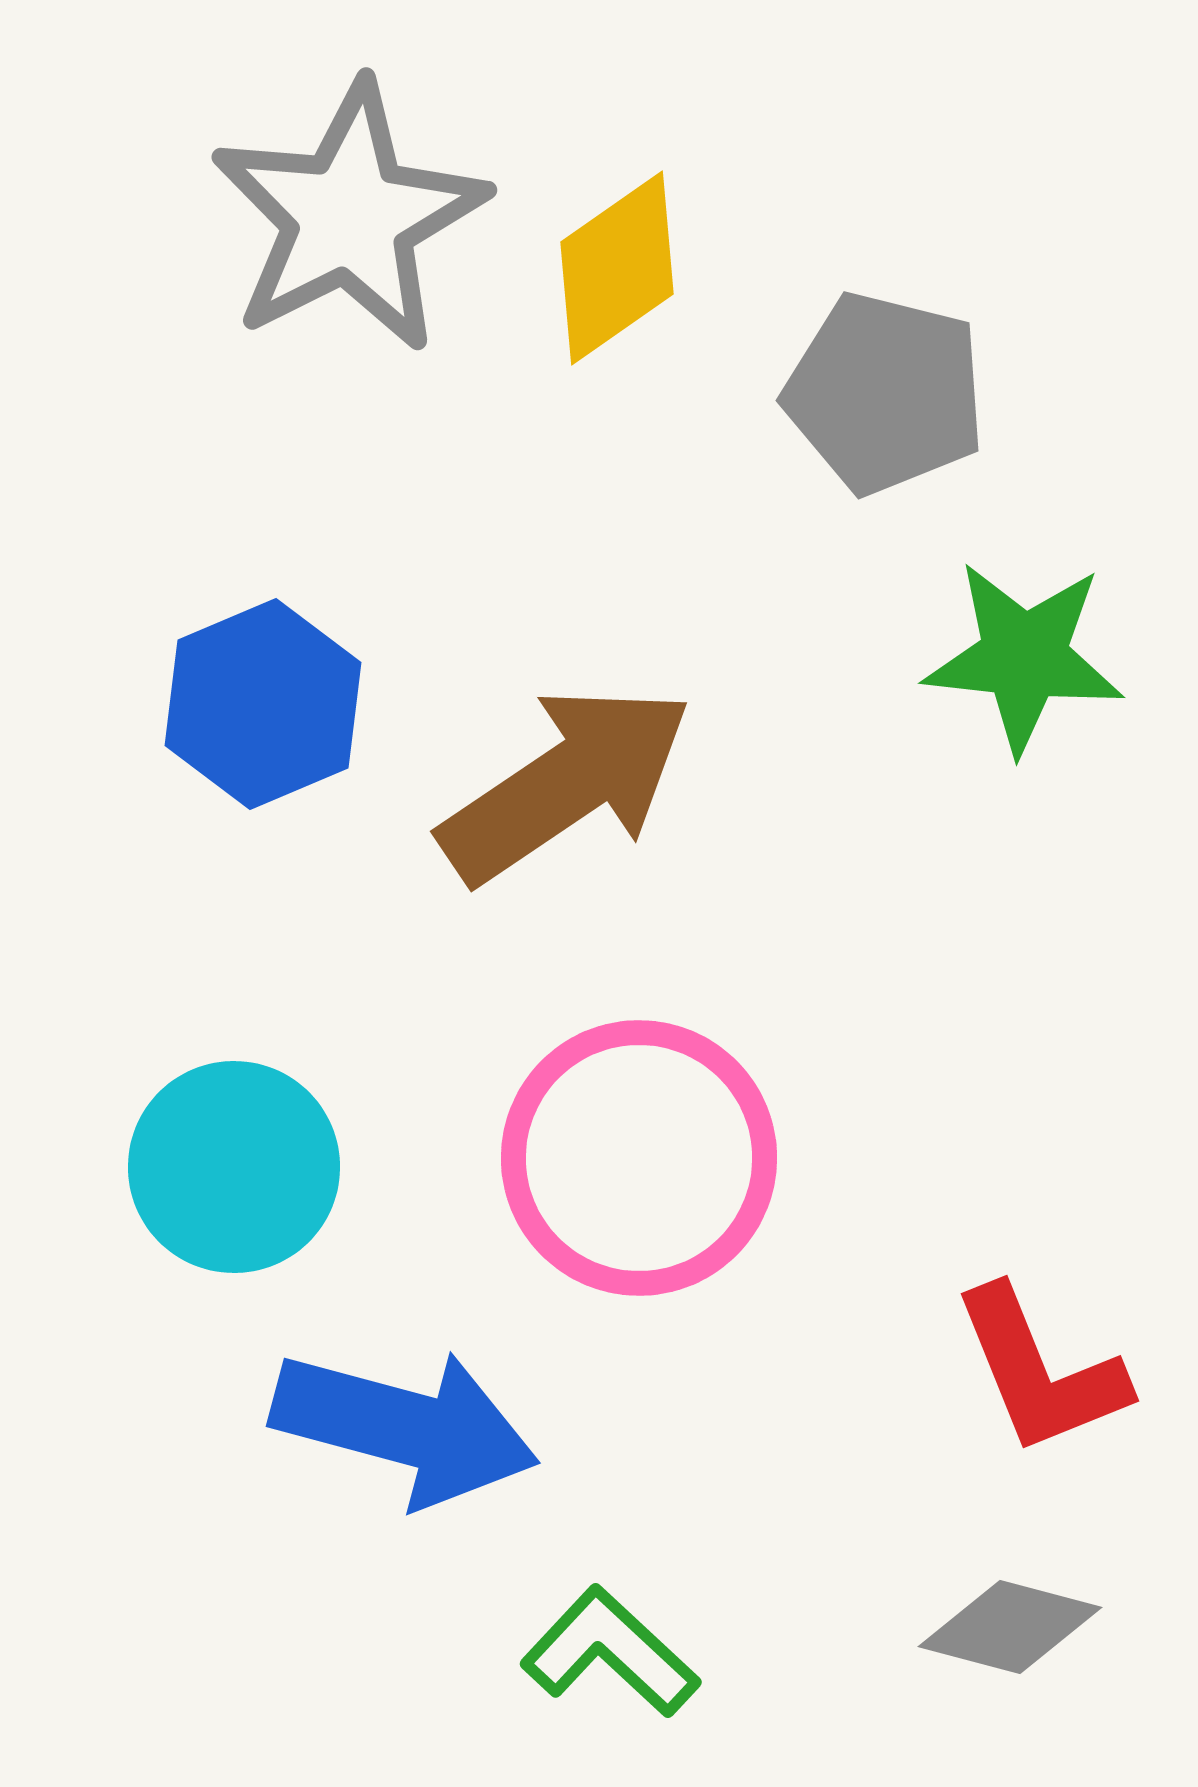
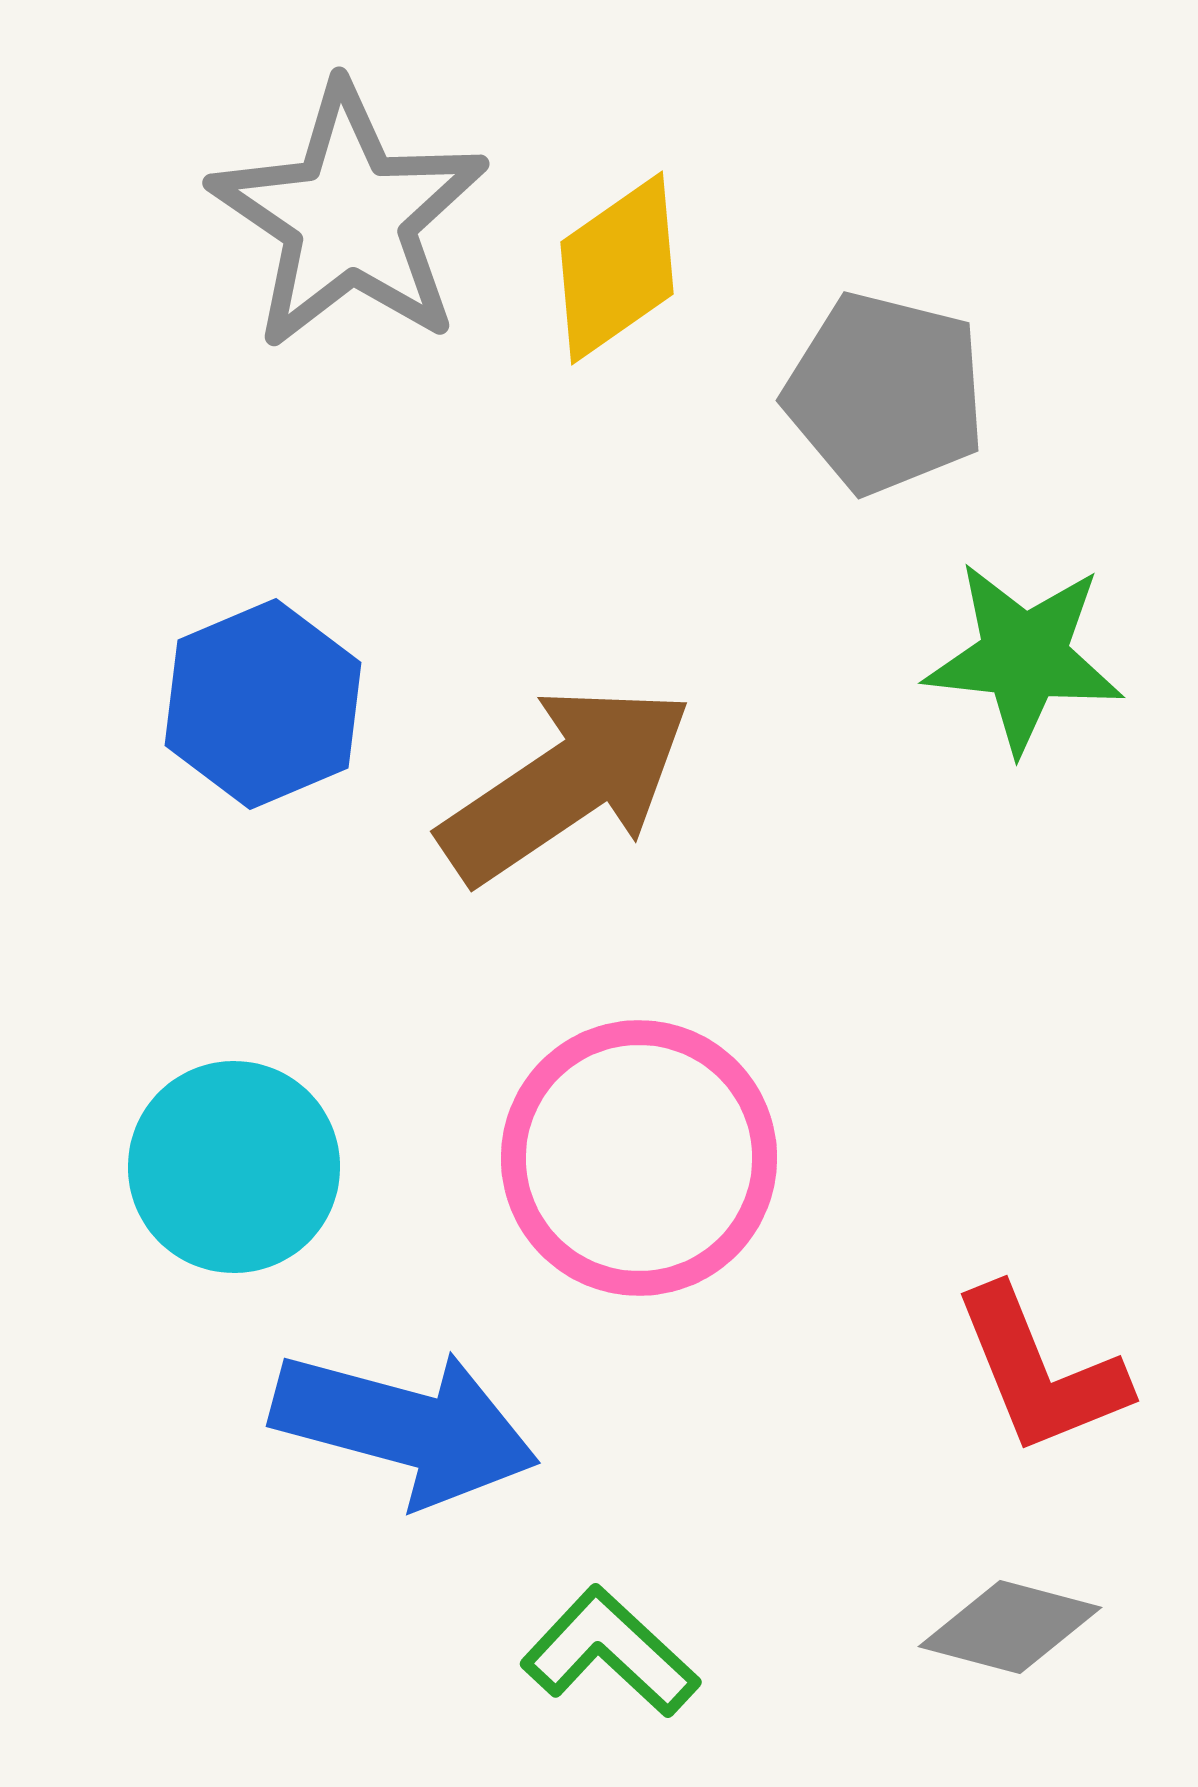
gray star: rotated 11 degrees counterclockwise
